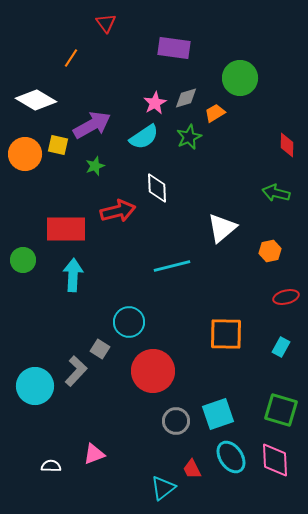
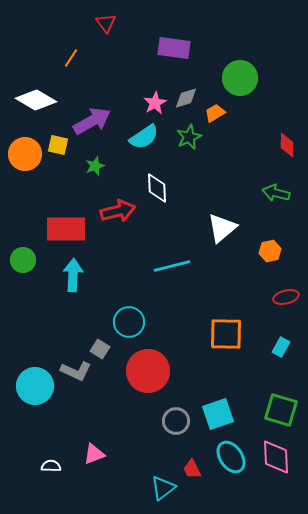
purple arrow at (92, 125): moved 4 px up
gray L-shape at (76, 371): rotated 72 degrees clockwise
red circle at (153, 371): moved 5 px left
pink diamond at (275, 460): moved 1 px right, 3 px up
